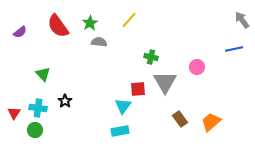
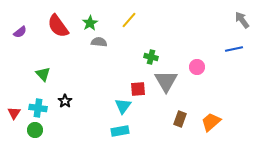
gray triangle: moved 1 px right, 1 px up
brown rectangle: rotated 56 degrees clockwise
